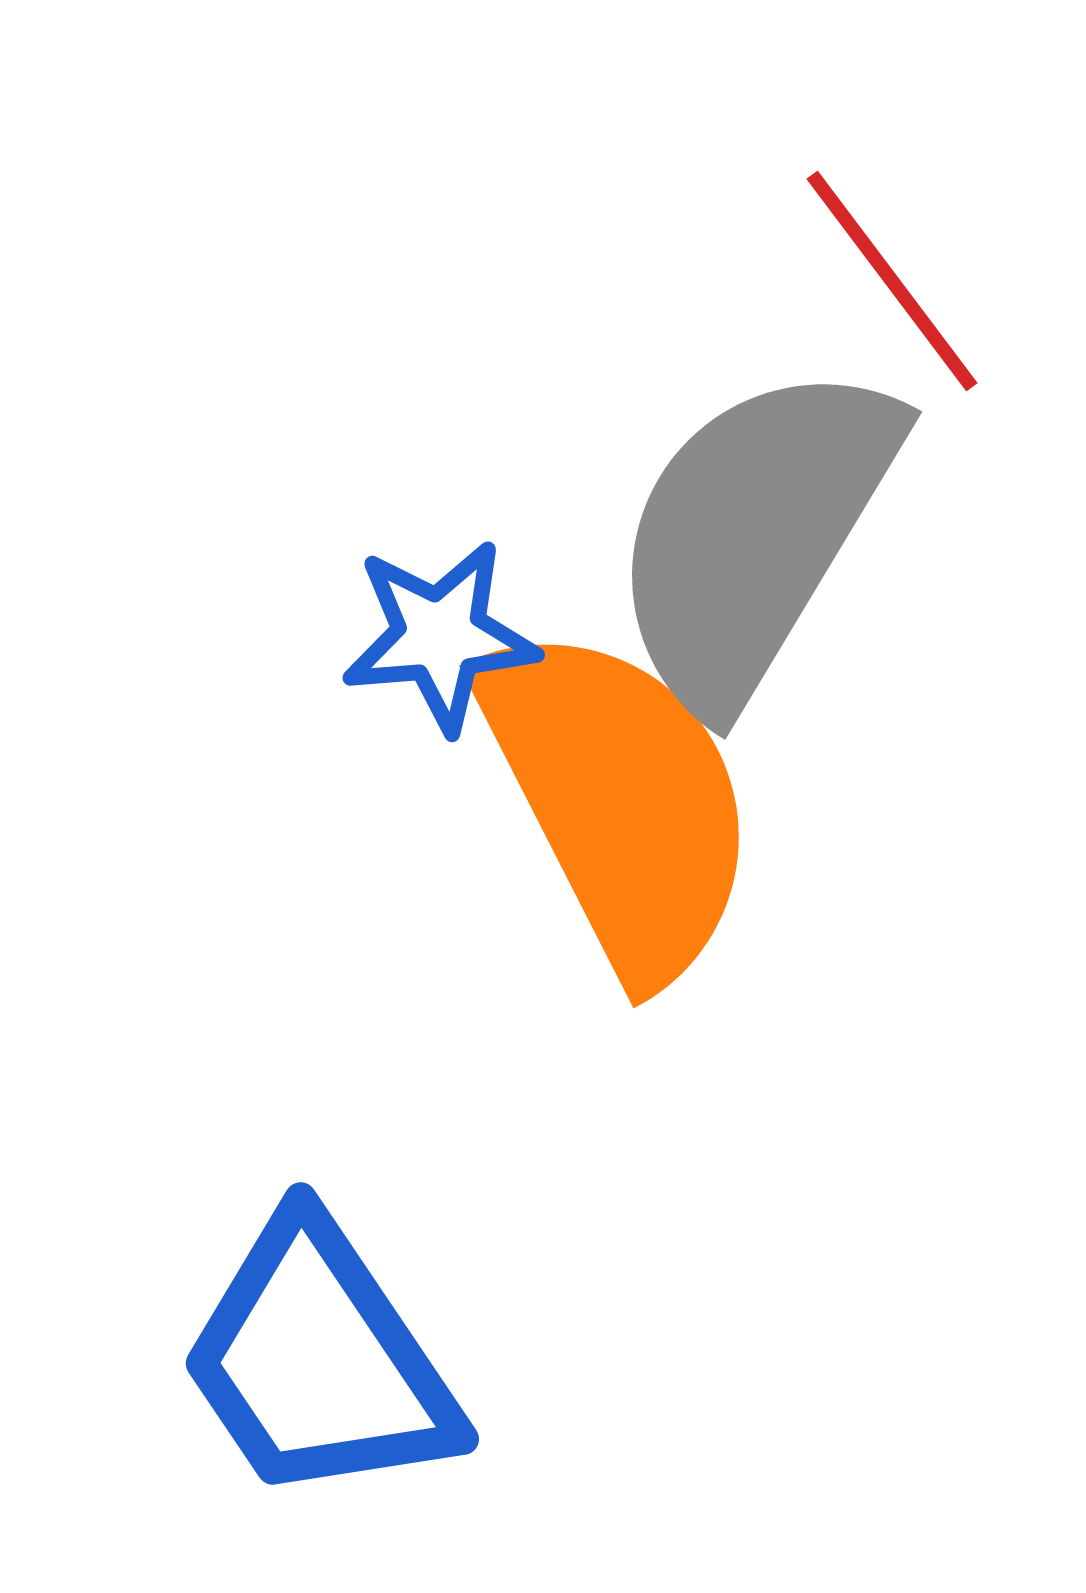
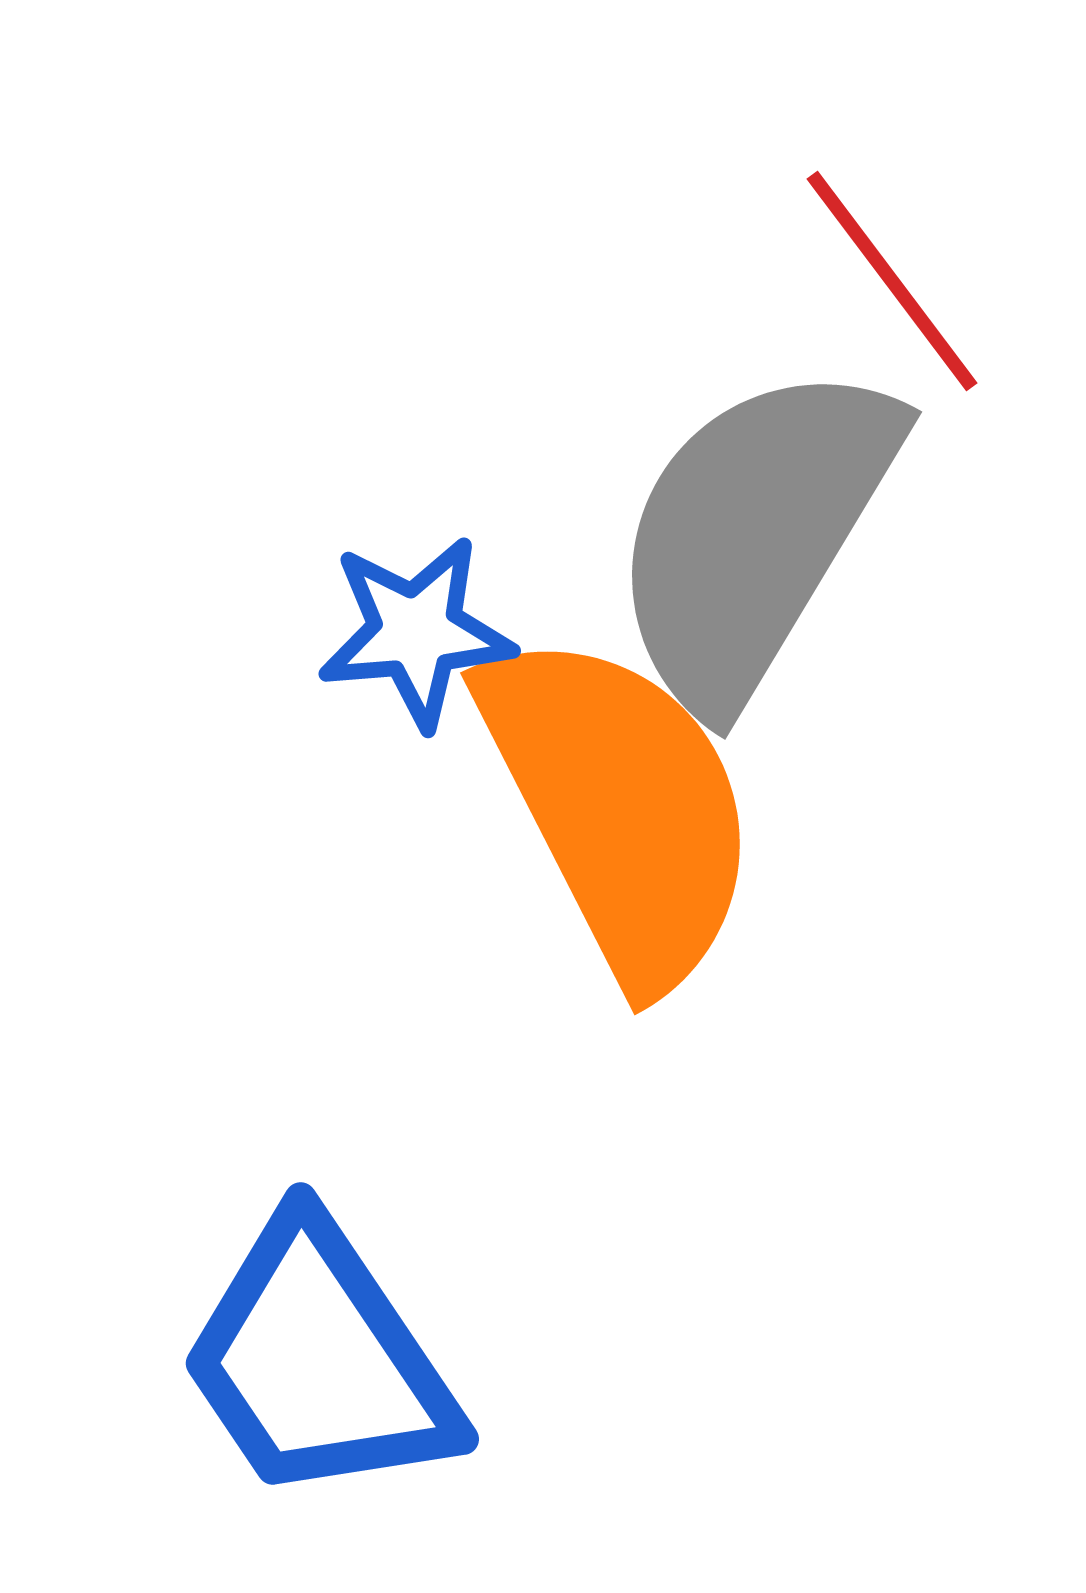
blue star: moved 24 px left, 4 px up
orange semicircle: moved 1 px right, 7 px down
